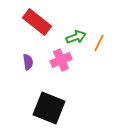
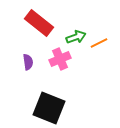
red rectangle: moved 2 px right, 1 px down
orange line: rotated 36 degrees clockwise
pink cross: moved 1 px left, 1 px up
